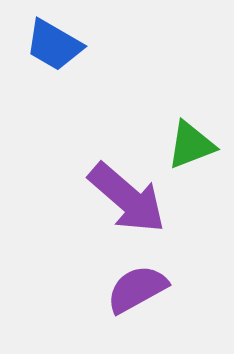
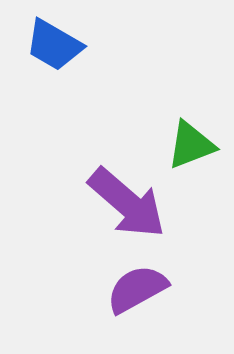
purple arrow: moved 5 px down
